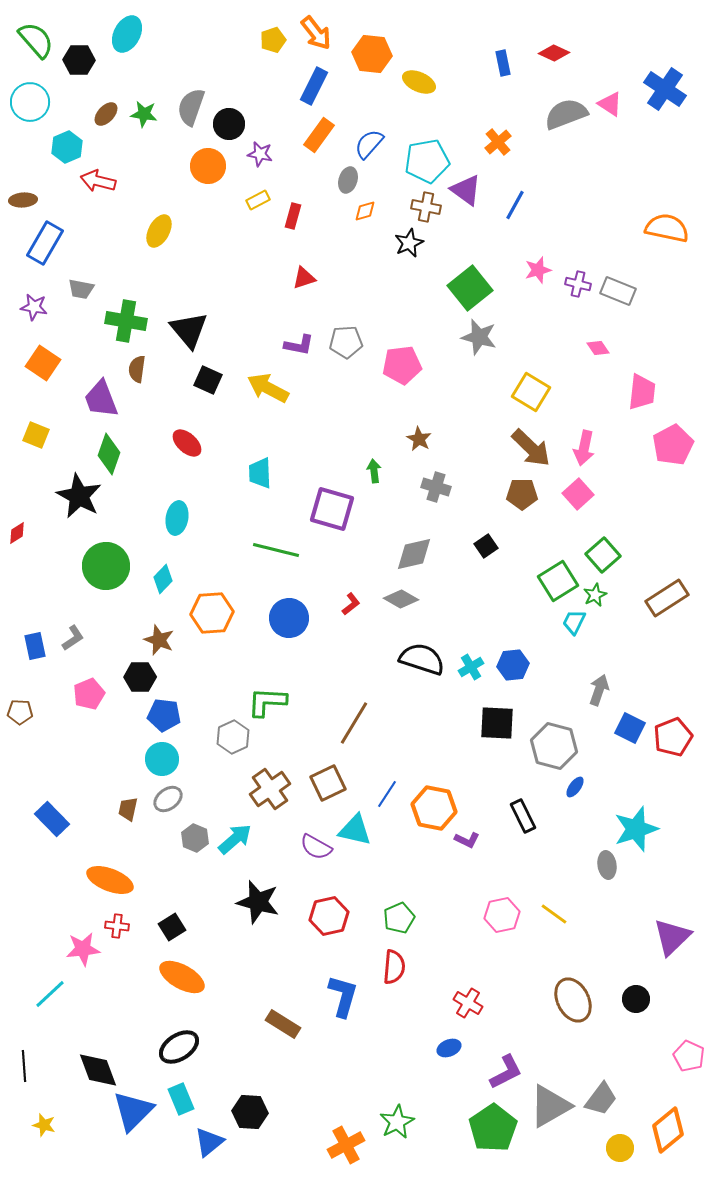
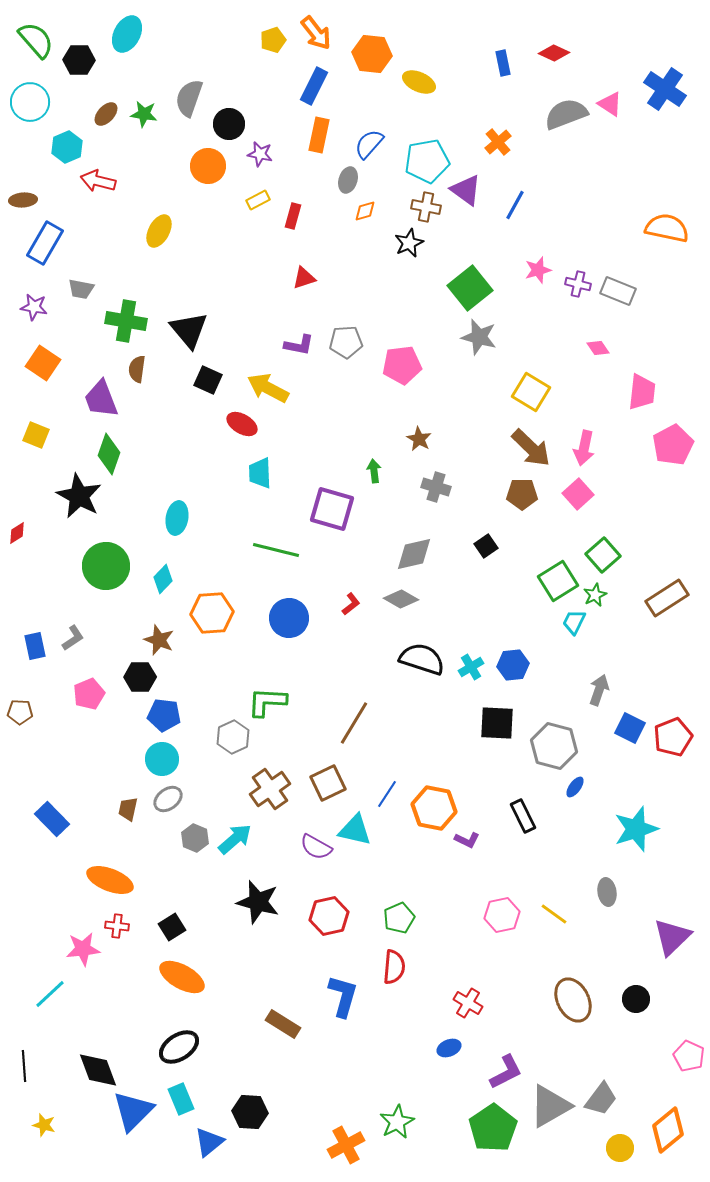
gray semicircle at (191, 107): moved 2 px left, 9 px up
orange rectangle at (319, 135): rotated 24 degrees counterclockwise
red ellipse at (187, 443): moved 55 px right, 19 px up; rotated 12 degrees counterclockwise
gray ellipse at (607, 865): moved 27 px down
